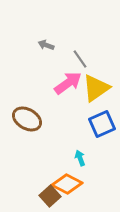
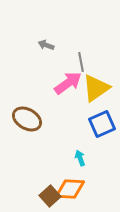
gray line: moved 1 px right, 3 px down; rotated 24 degrees clockwise
orange diamond: moved 3 px right, 5 px down; rotated 24 degrees counterclockwise
